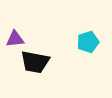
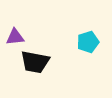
purple triangle: moved 2 px up
